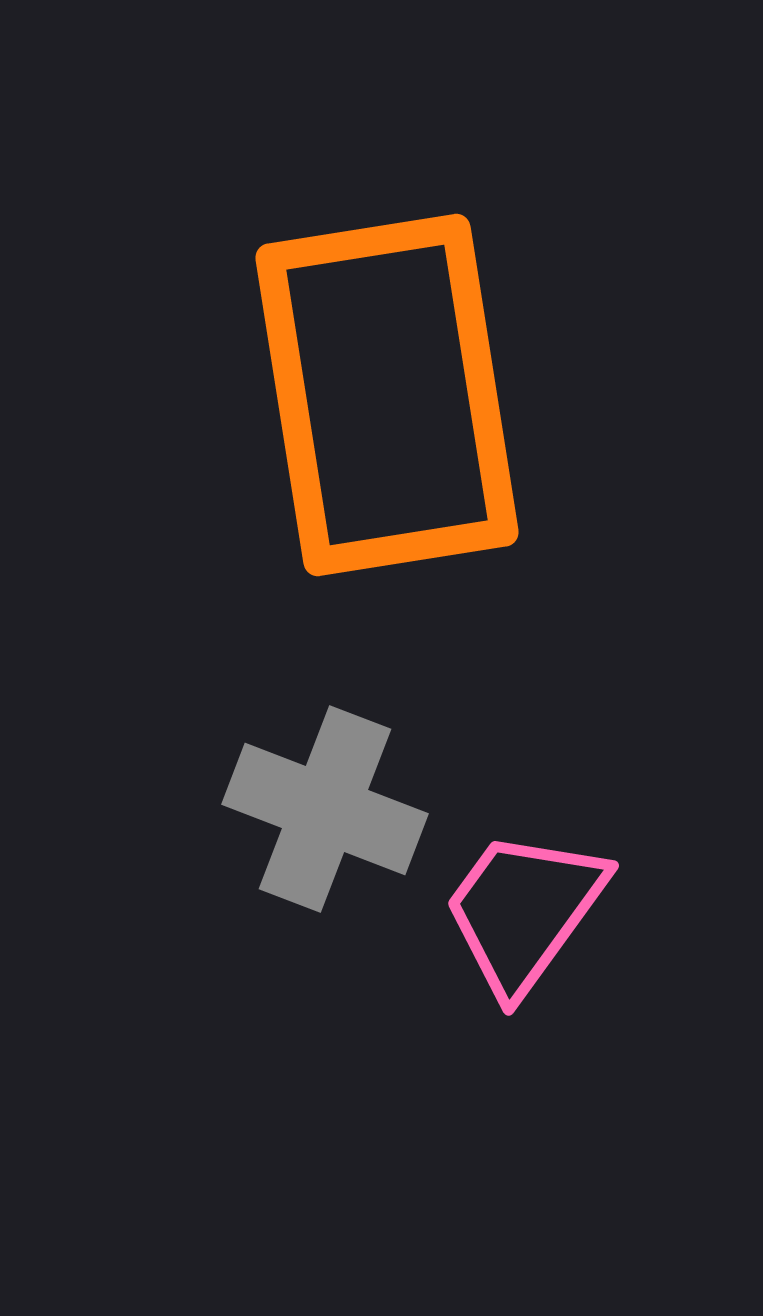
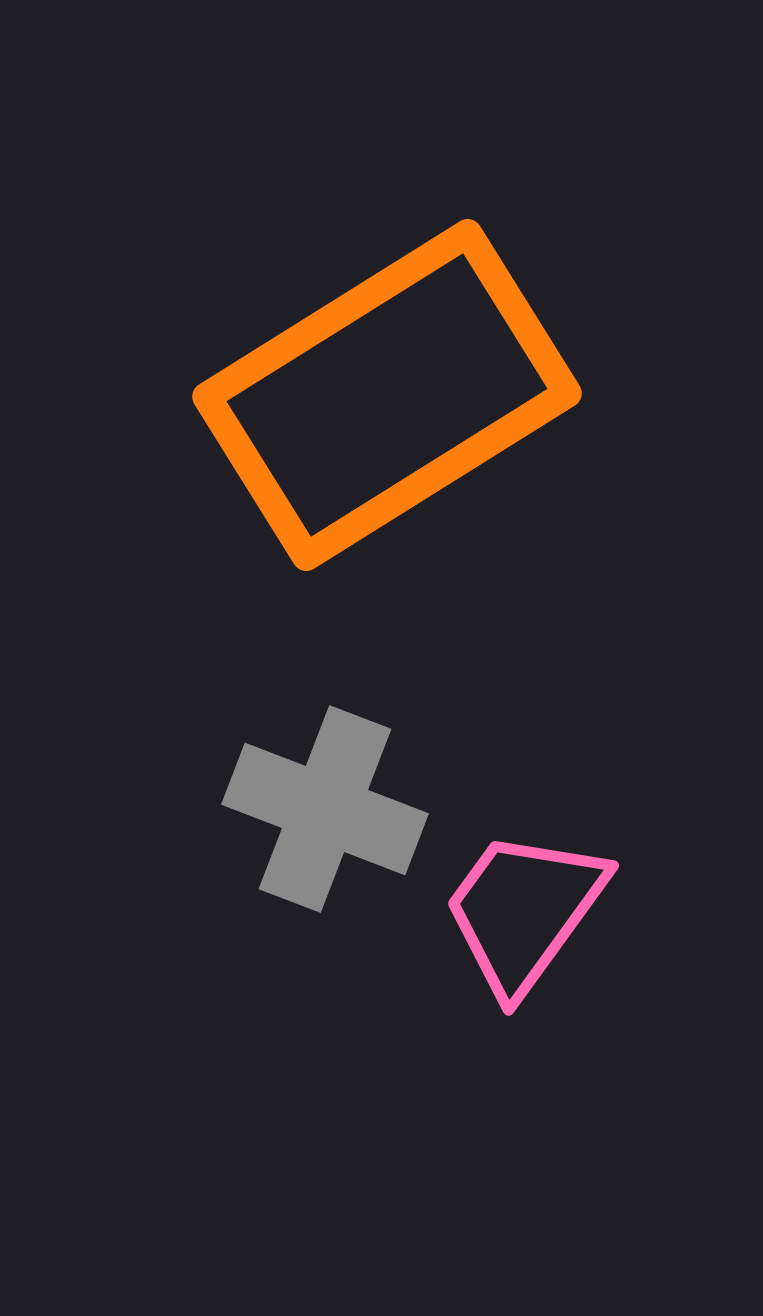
orange rectangle: rotated 67 degrees clockwise
